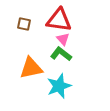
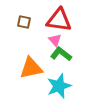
brown square: moved 2 px up
pink triangle: moved 8 px left, 1 px down
